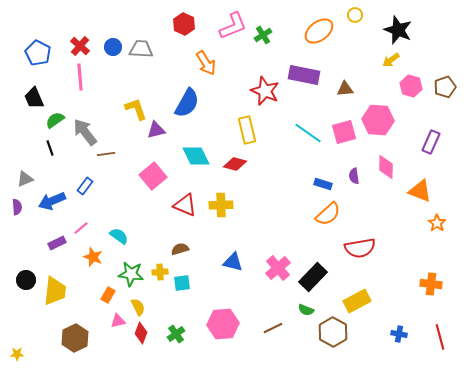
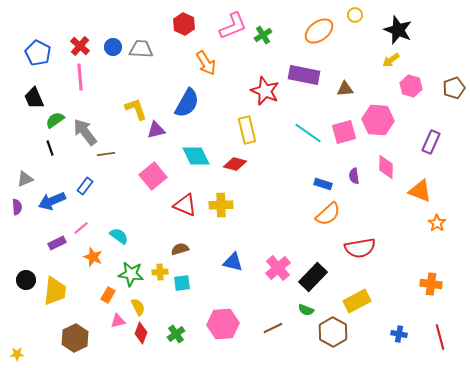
brown pentagon at (445, 87): moved 9 px right, 1 px down
